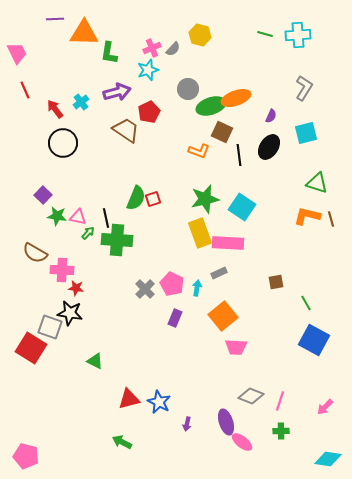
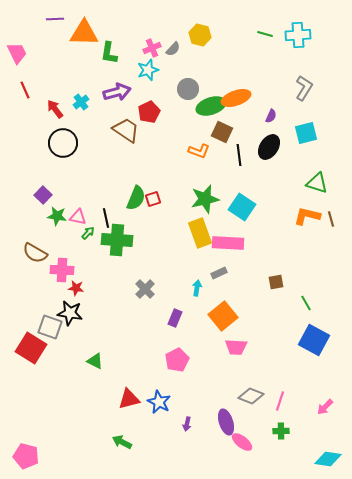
pink pentagon at (172, 284): moved 5 px right, 76 px down; rotated 20 degrees clockwise
